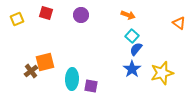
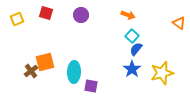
cyan ellipse: moved 2 px right, 7 px up
